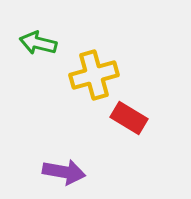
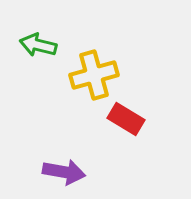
green arrow: moved 2 px down
red rectangle: moved 3 px left, 1 px down
